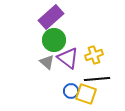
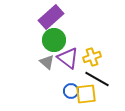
yellow cross: moved 2 px left, 2 px down
black line: rotated 35 degrees clockwise
yellow square: rotated 25 degrees counterclockwise
